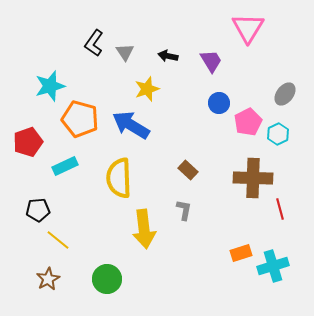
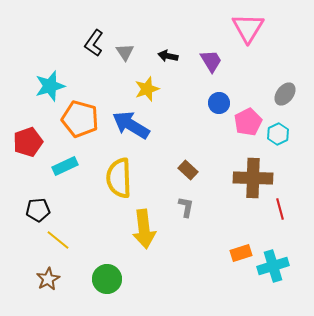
gray L-shape: moved 2 px right, 3 px up
